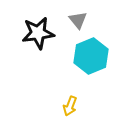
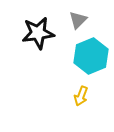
gray triangle: rotated 24 degrees clockwise
yellow arrow: moved 11 px right, 10 px up
